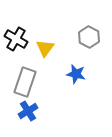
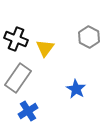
black cross: rotated 10 degrees counterclockwise
blue star: moved 15 px down; rotated 18 degrees clockwise
gray rectangle: moved 7 px left, 4 px up; rotated 16 degrees clockwise
